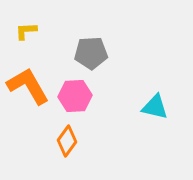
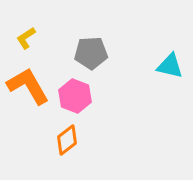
yellow L-shape: moved 7 px down; rotated 30 degrees counterclockwise
pink hexagon: rotated 24 degrees clockwise
cyan triangle: moved 15 px right, 41 px up
orange diamond: moved 1 px up; rotated 16 degrees clockwise
